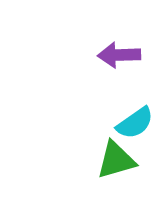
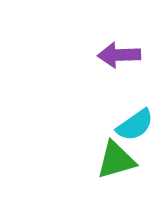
cyan semicircle: moved 2 px down
